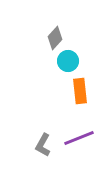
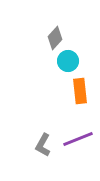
purple line: moved 1 px left, 1 px down
